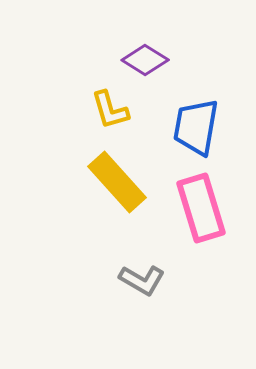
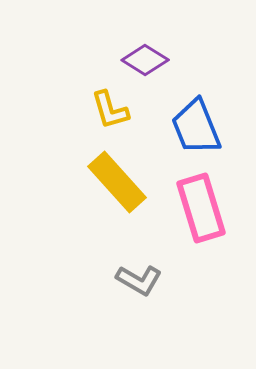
blue trapezoid: rotated 32 degrees counterclockwise
gray L-shape: moved 3 px left
